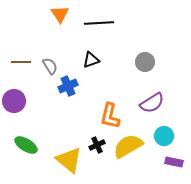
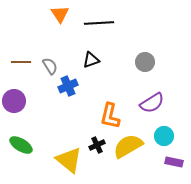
green ellipse: moved 5 px left
